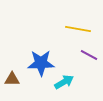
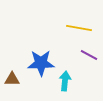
yellow line: moved 1 px right, 1 px up
cyan arrow: moved 1 px right, 1 px up; rotated 54 degrees counterclockwise
